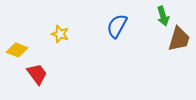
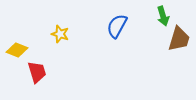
red trapezoid: moved 2 px up; rotated 20 degrees clockwise
